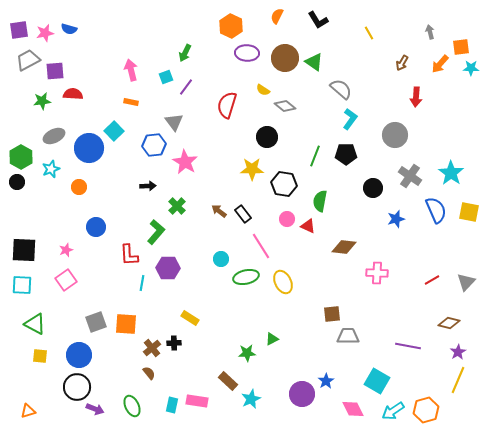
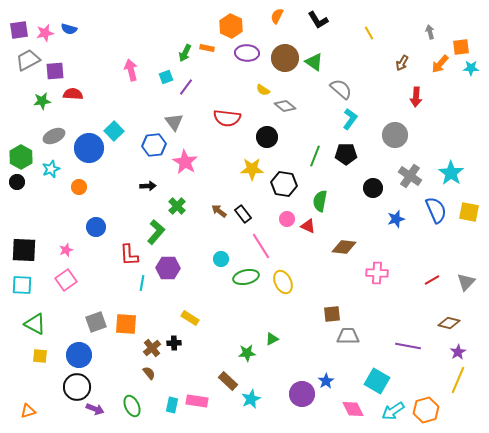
orange rectangle at (131, 102): moved 76 px right, 54 px up
red semicircle at (227, 105): moved 13 px down; rotated 100 degrees counterclockwise
